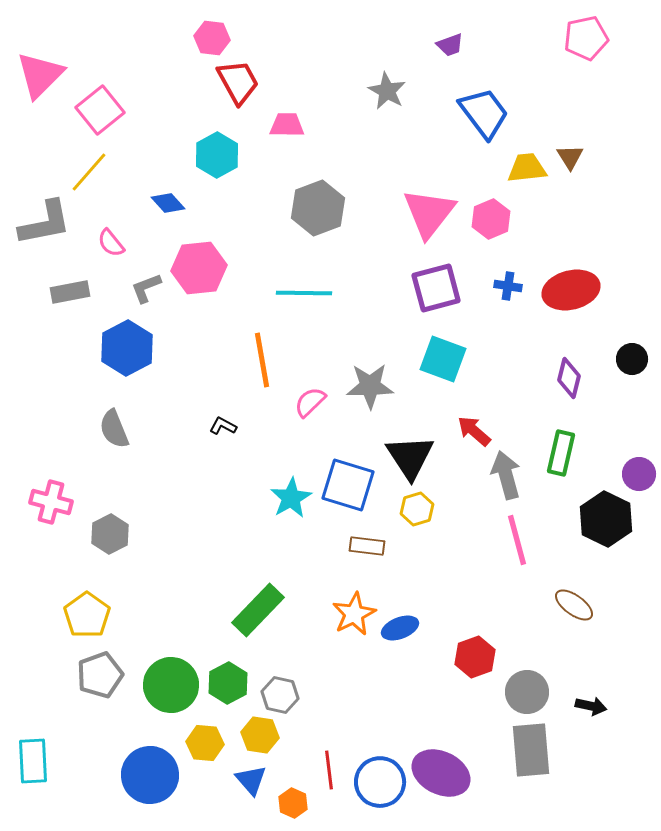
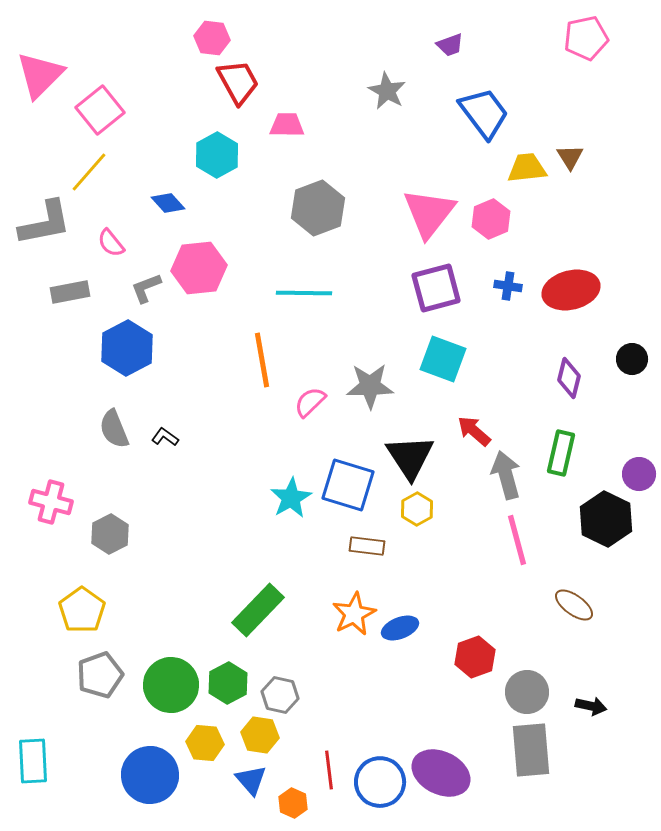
black L-shape at (223, 426): moved 58 px left, 11 px down; rotated 8 degrees clockwise
yellow hexagon at (417, 509): rotated 12 degrees counterclockwise
yellow pentagon at (87, 615): moved 5 px left, 5 px up
